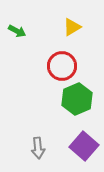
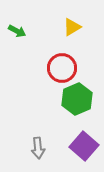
red circle: moved 2 px down
